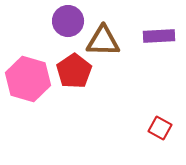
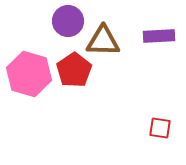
red pentagon: moved 1 px up
pink hexagon: moved 1 px right, 5 px up
red square: rotated 20 degrees counterclockwise
